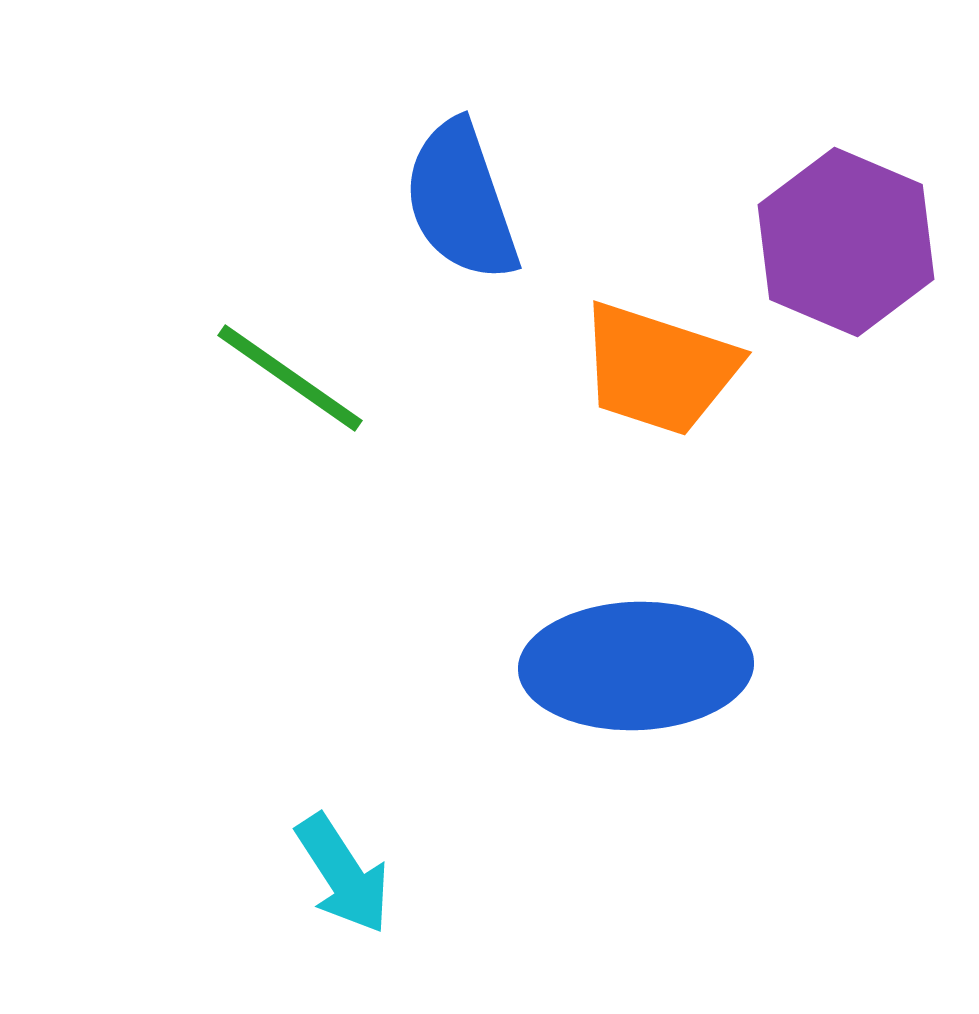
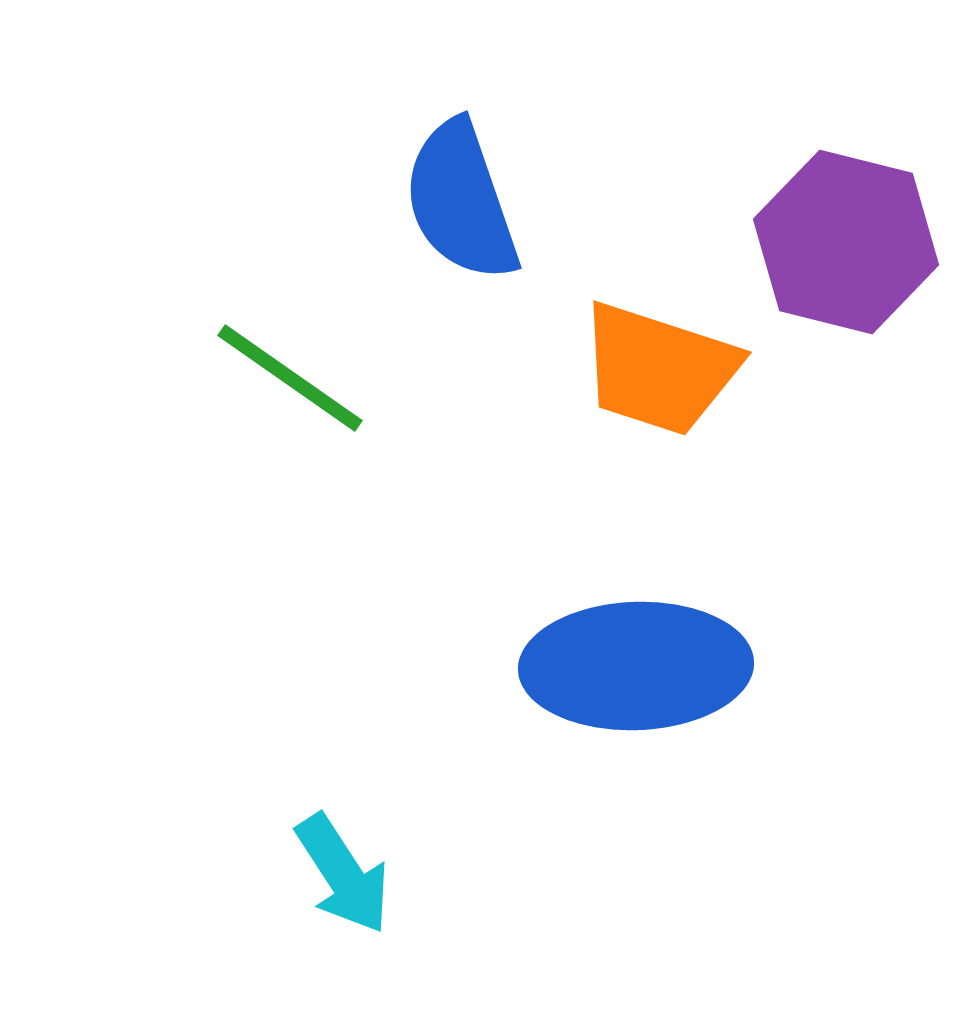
purple hexagon: rotated 9 degrees counterclockwise
